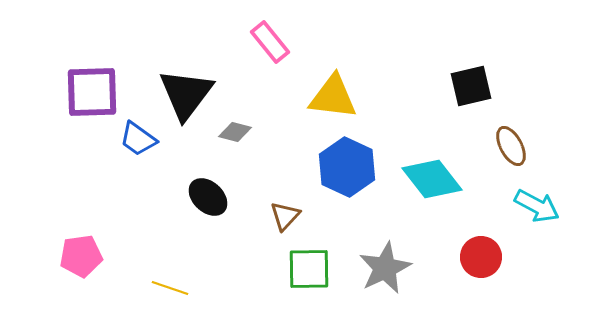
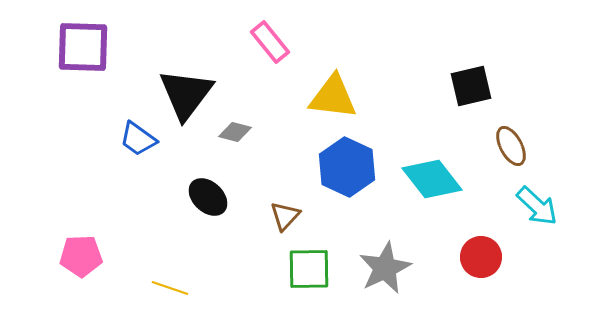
purple square: moved 9 px left, 45 px up; rotated 4 degrees clockwise
cyan arrow: rotated 15 degrees clockwise
pink pentagon: rotated 6 degrees clockwise
